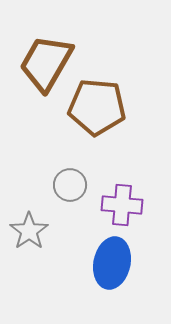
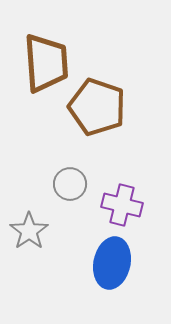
brown trapezoid: rotated 146 degrees clockwise
brown pentagon: rotated 14 degrees clockwise
gray circle: moved 1 px up
purple cross: rotated 9 degrees clockwise
